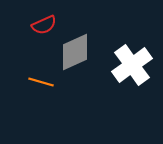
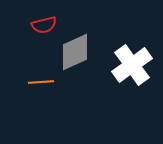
red semicircle: rotated 10 degrees clockwise
orange line: rotated 20 degrees counterclockwise
